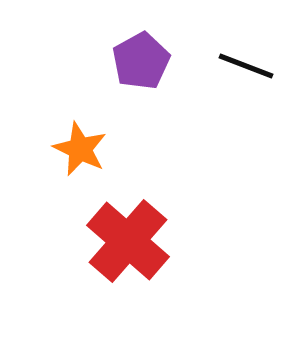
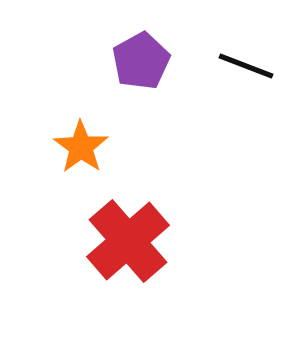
orange star: moved 1 px right, 2 px up; rotated 10 degrees clockwise
red cross: rotated 8 degrees clockwise
